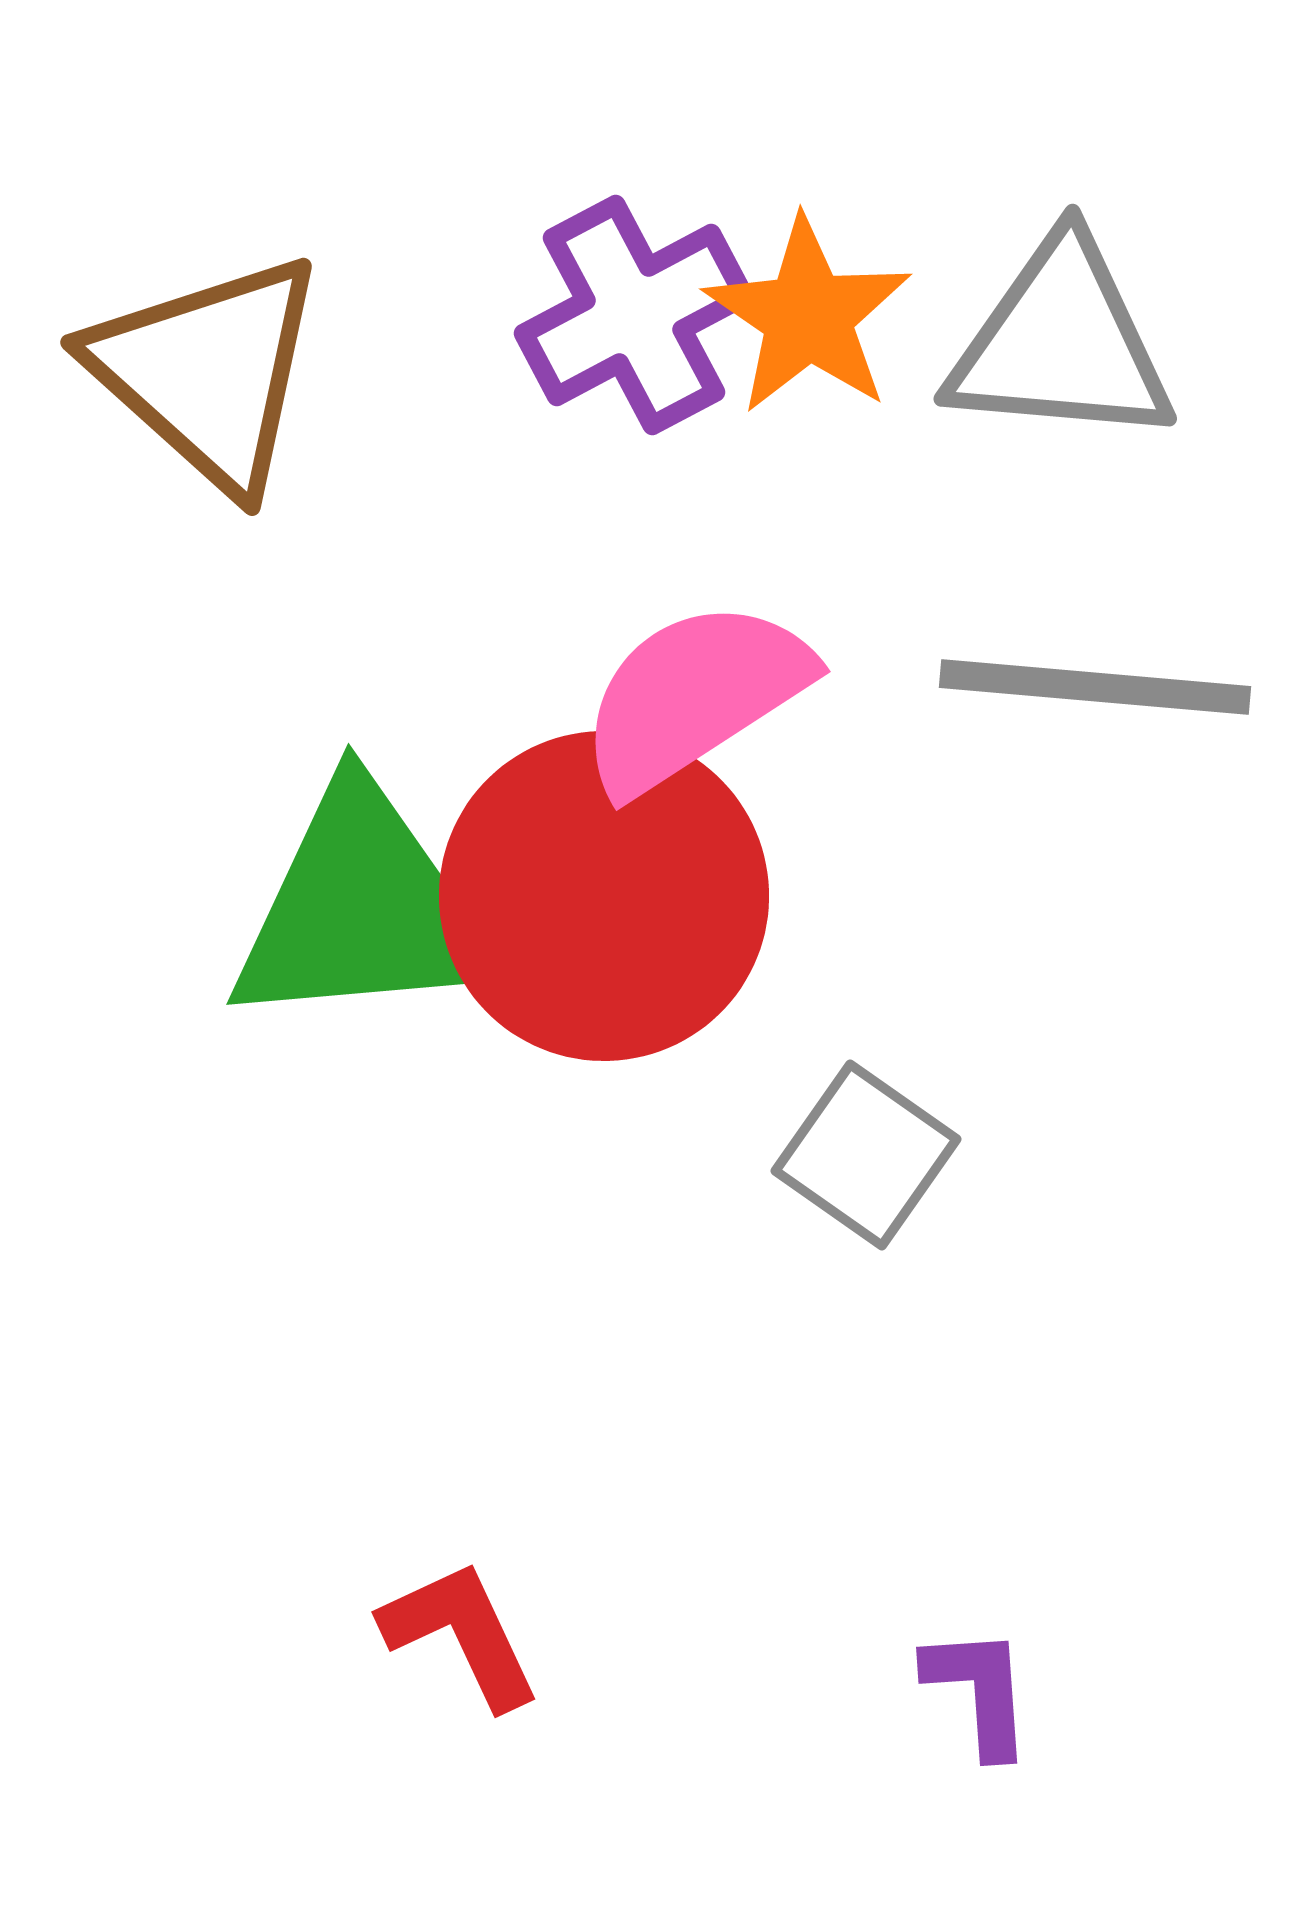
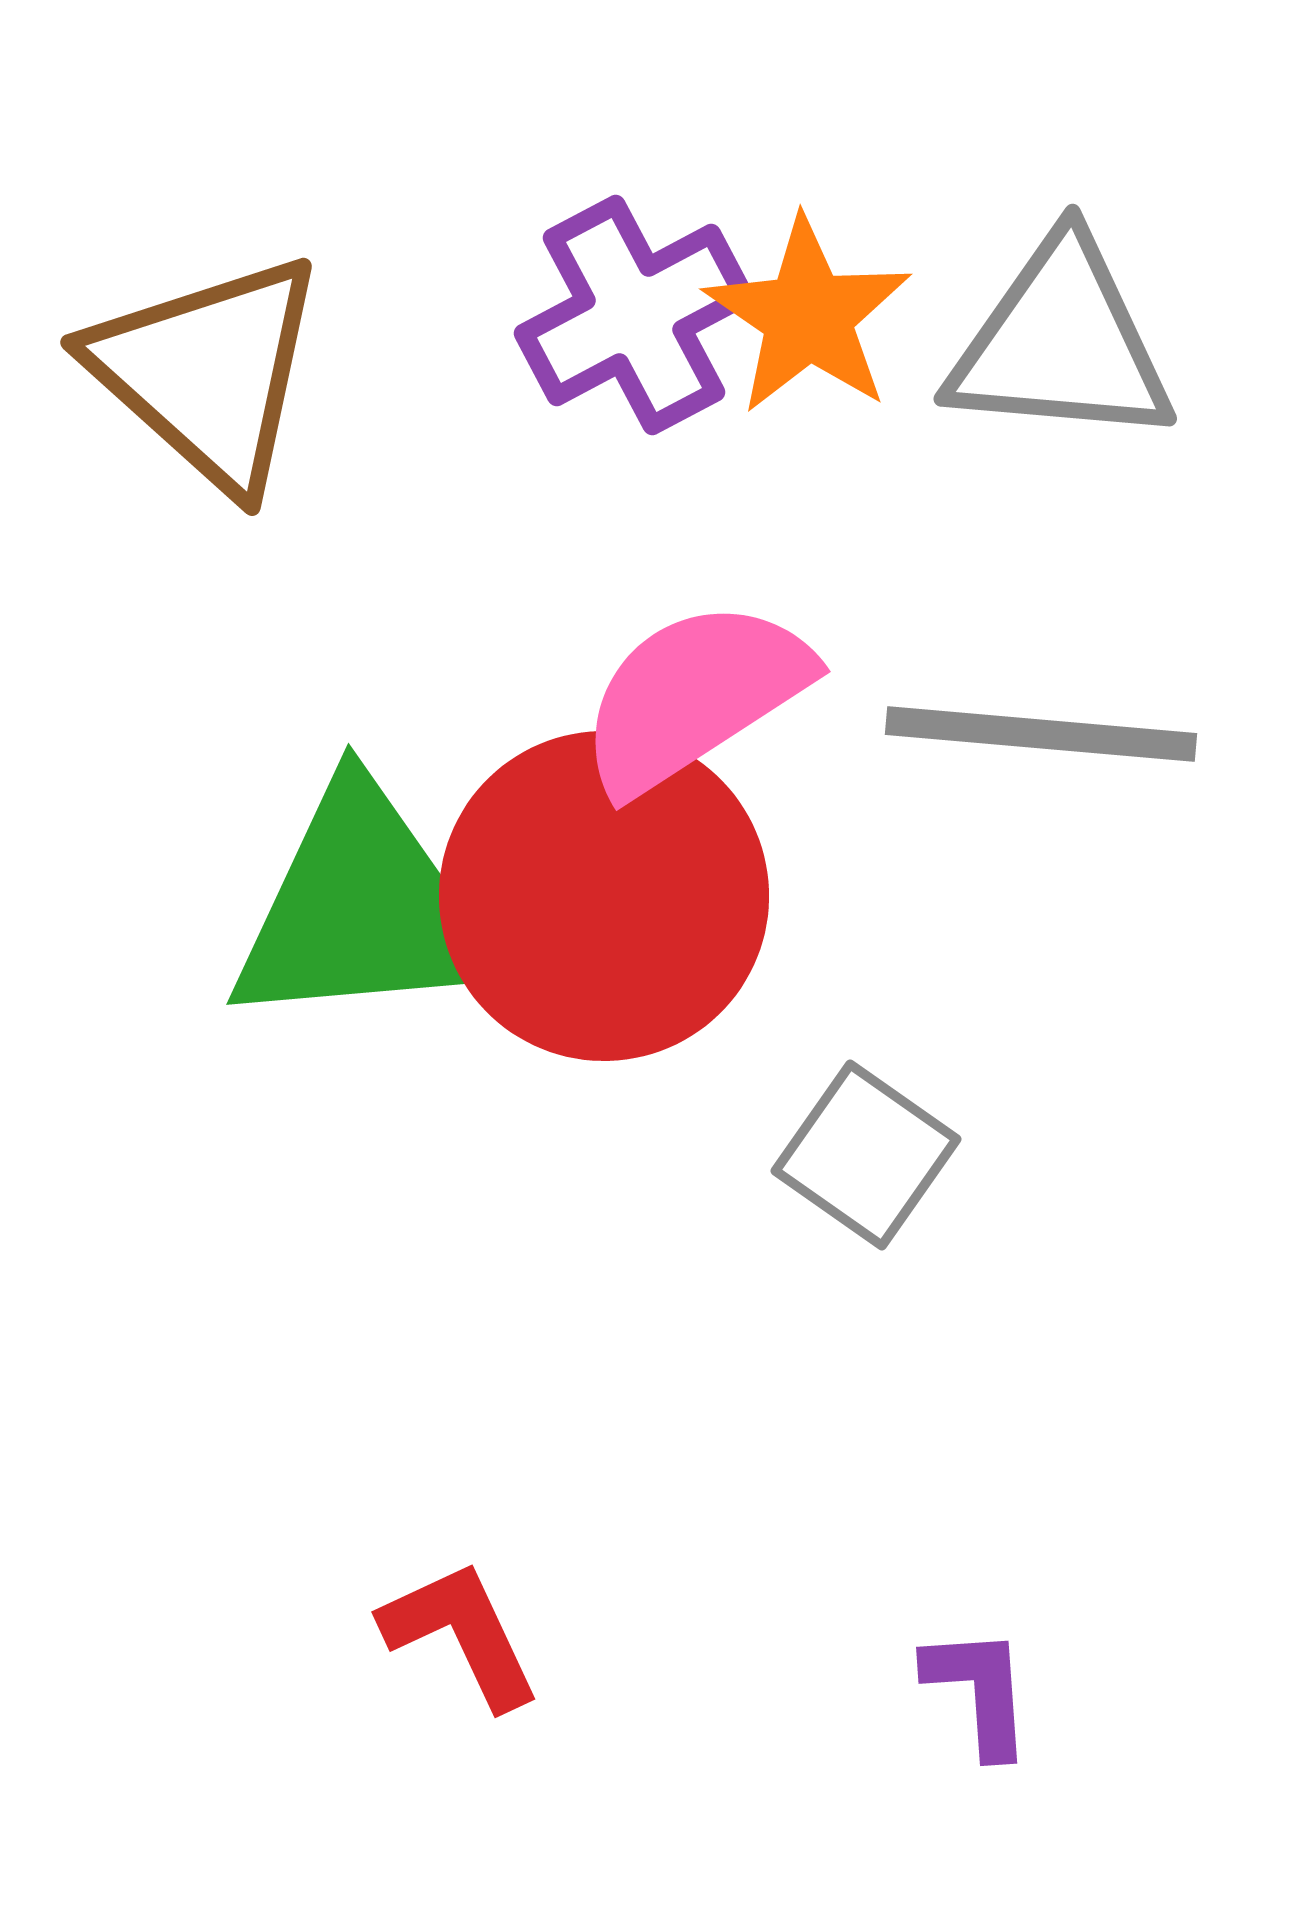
gray line: moved 54 px left, 47 px down
